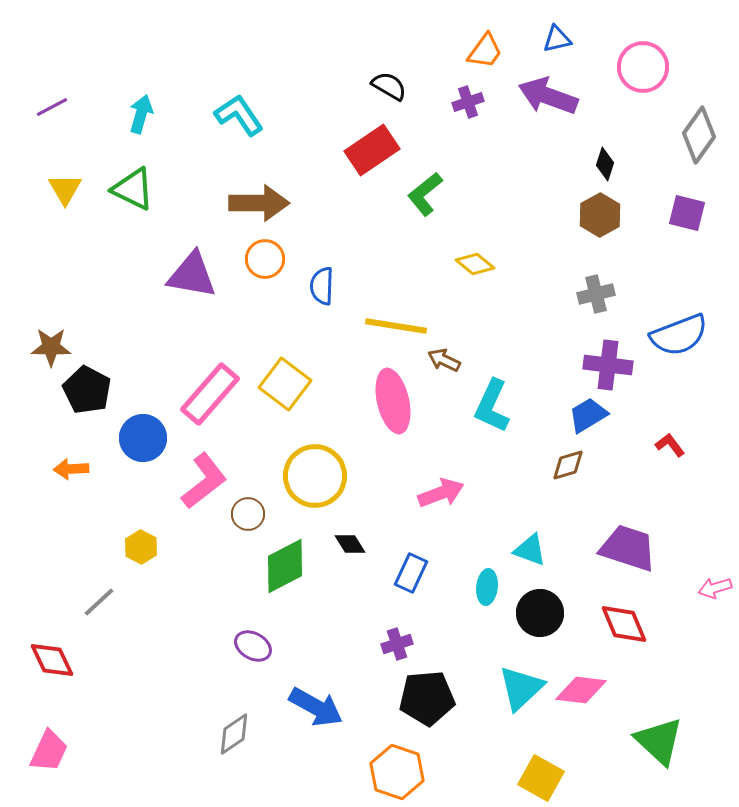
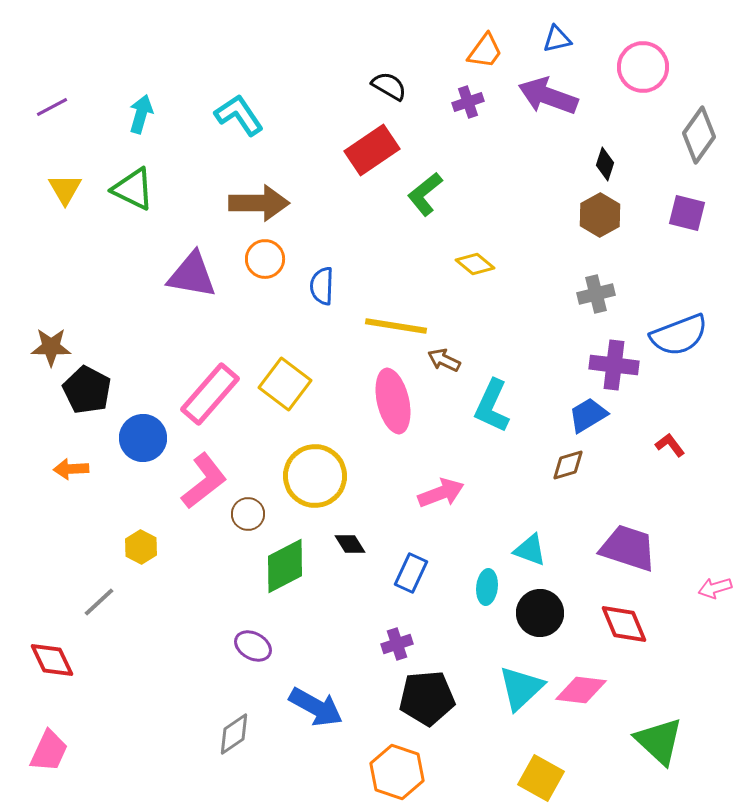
purple cross at (608, 365): moved 6 px right
